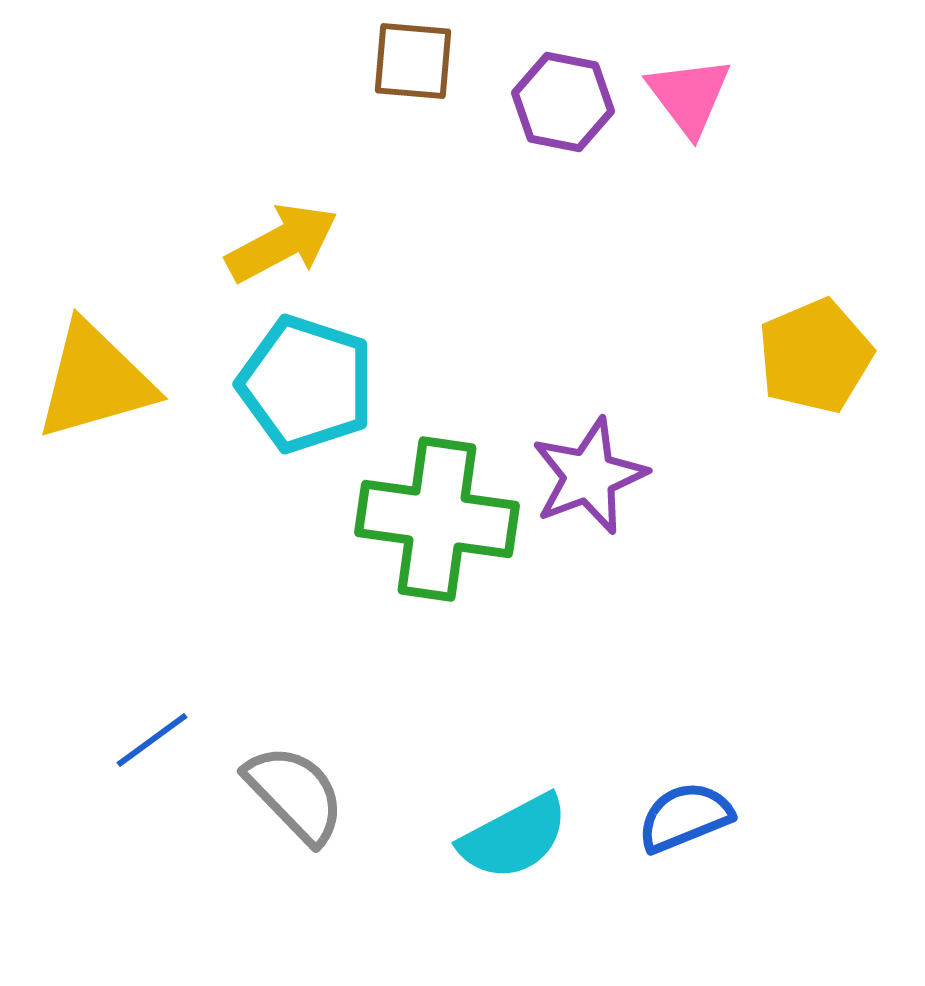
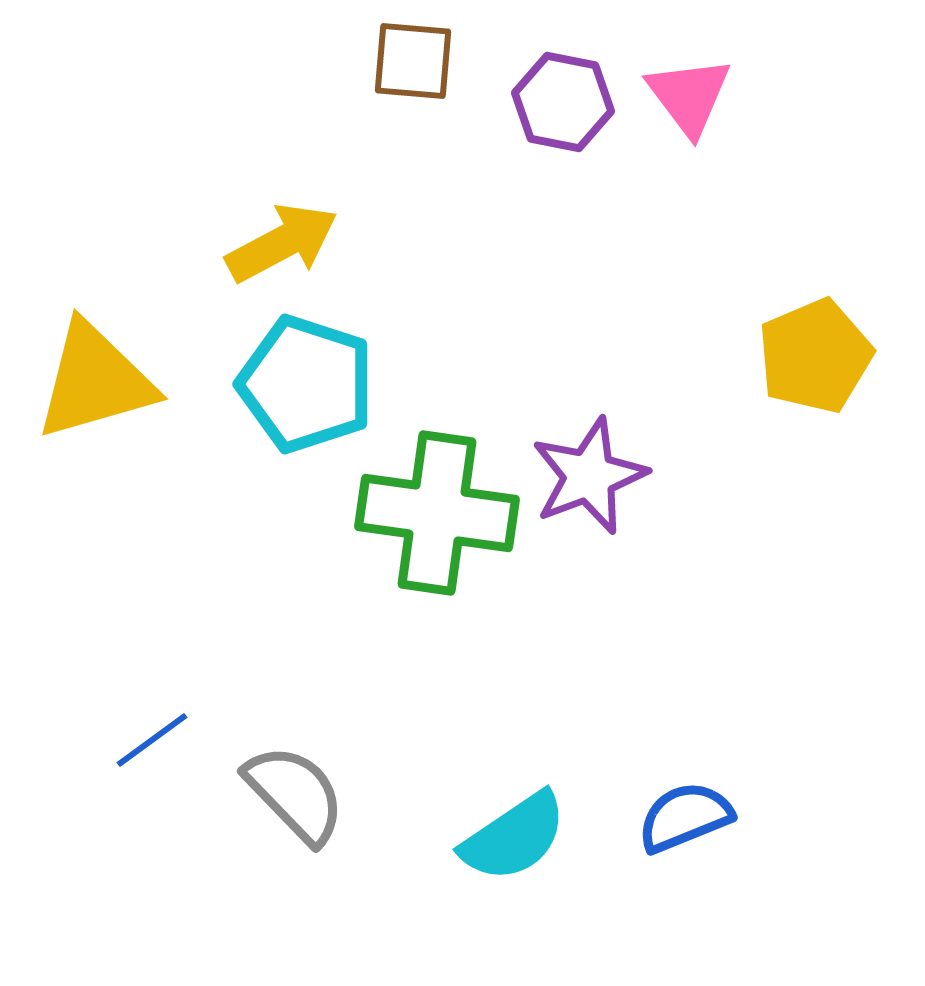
green cross: moved 6 px up
cyan semicircle: rotated 6 degrees counterclockwise
